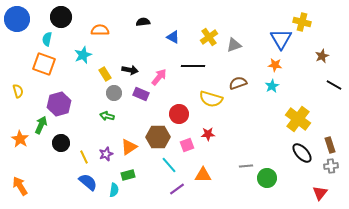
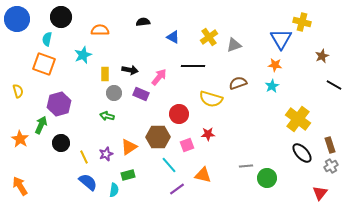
yellow rectangle at (105, 74): rotated 32 degrees clockwise
gray cross at (331, 166): rotated 24 degrees counterclockwise
orange triangle at (203, 175): rotated 12 degrees clockwise
